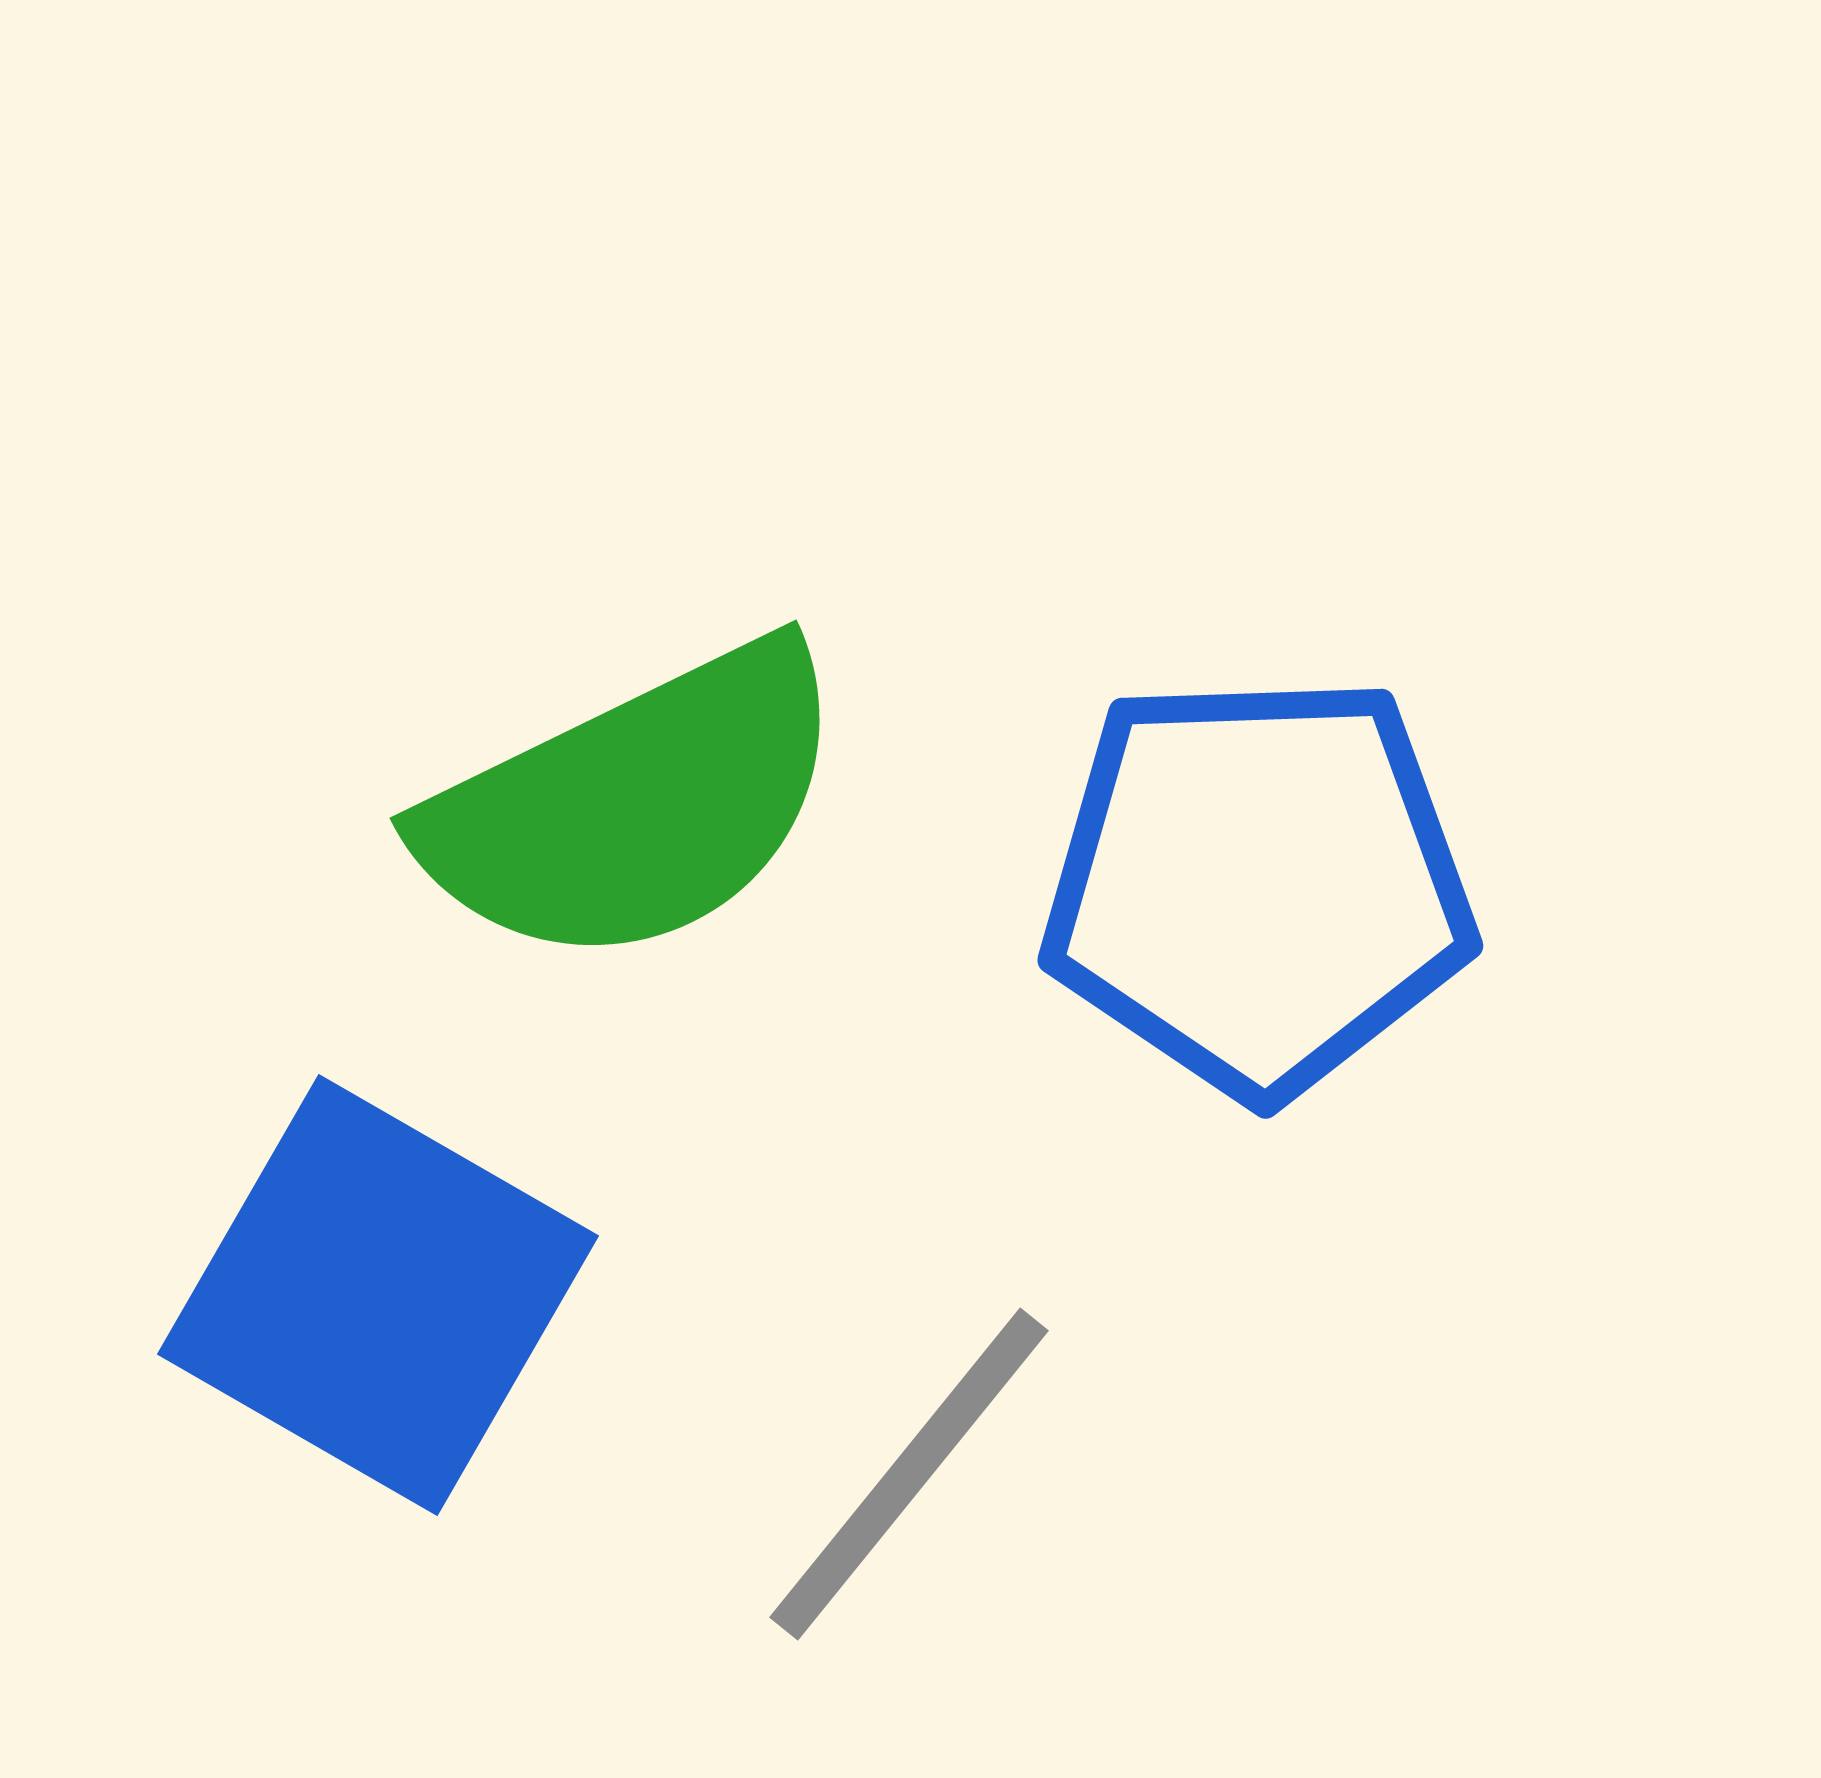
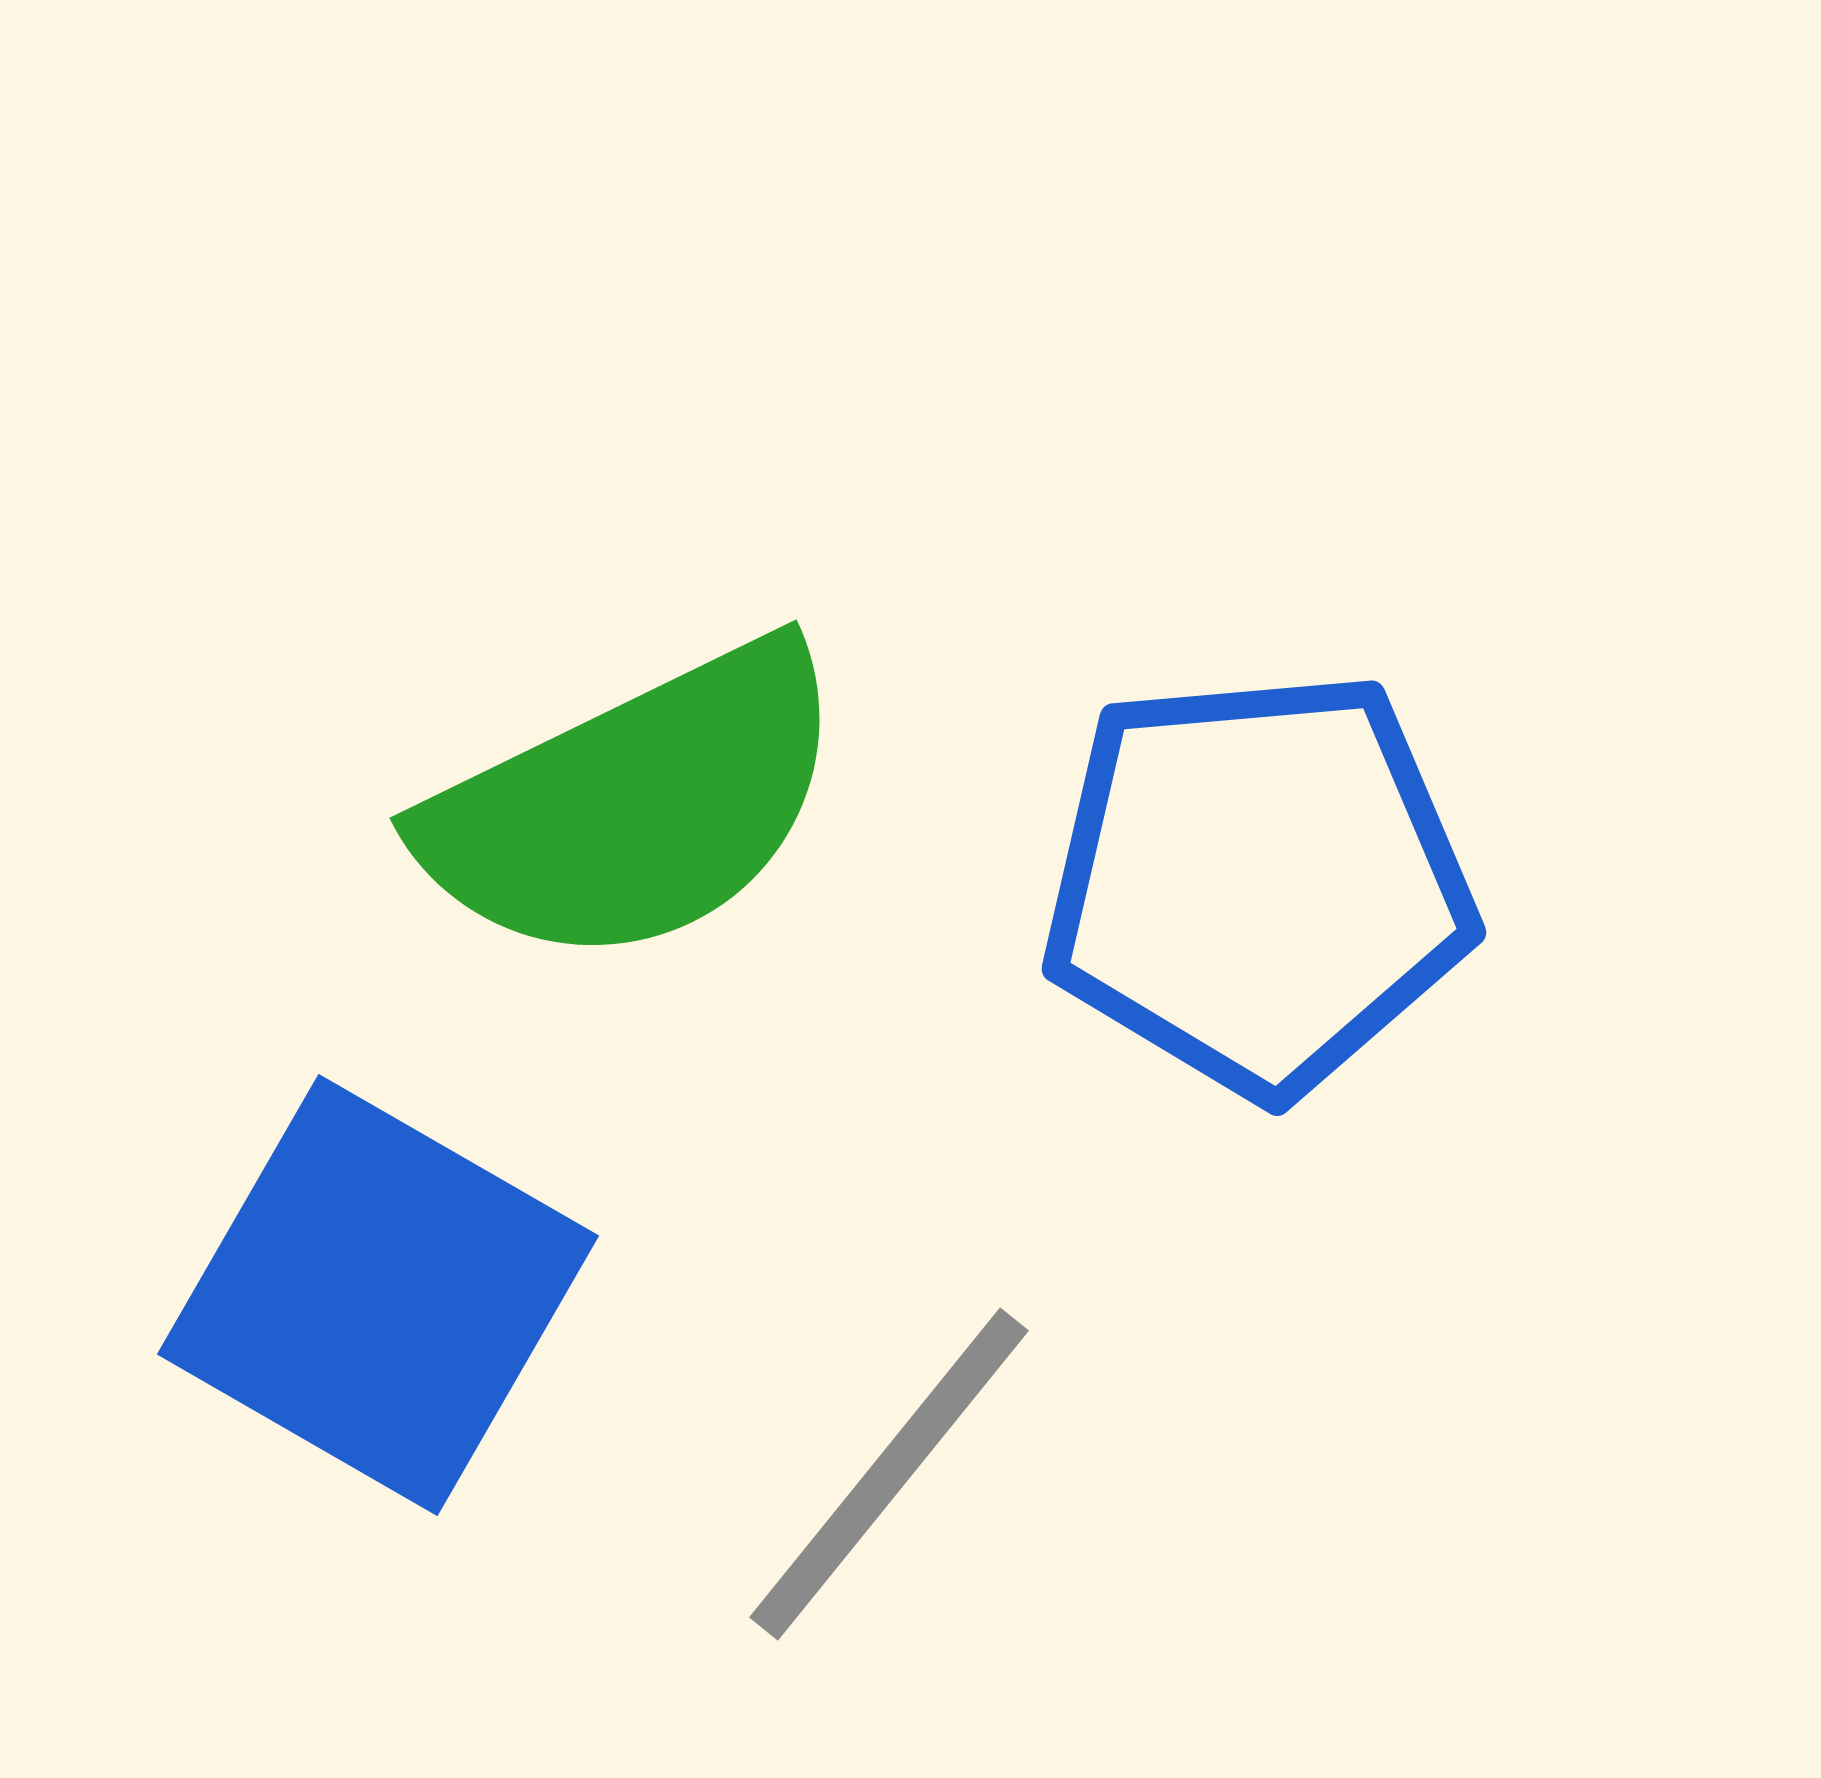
blue pentagon: moved 2 px up; rotated 3 degrees counterclockwise
gray line: moved 20 px left
